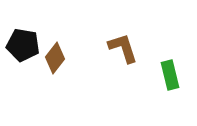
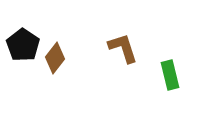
black pentagon: rotated 24 degrees clockwise
